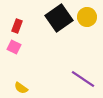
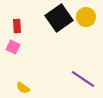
yellow circle: moved 1 px left
red rectangle: rotated 24 degrees counterclockwise
pink square: moved 1 px left
yellow semicircle: moved 2 px right
